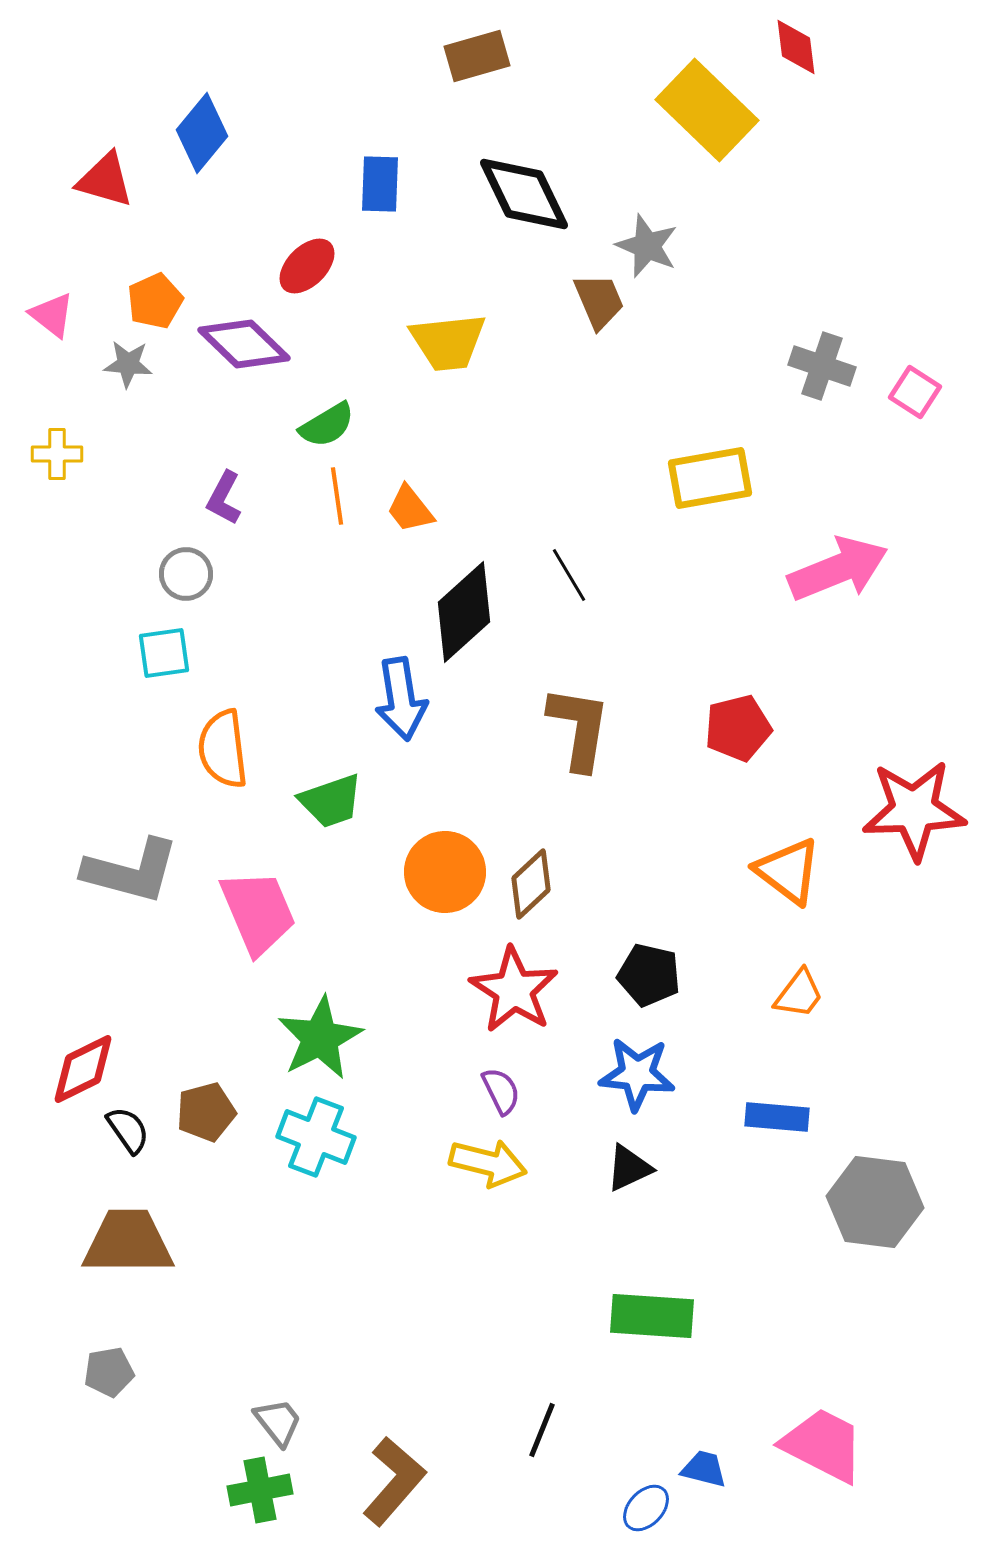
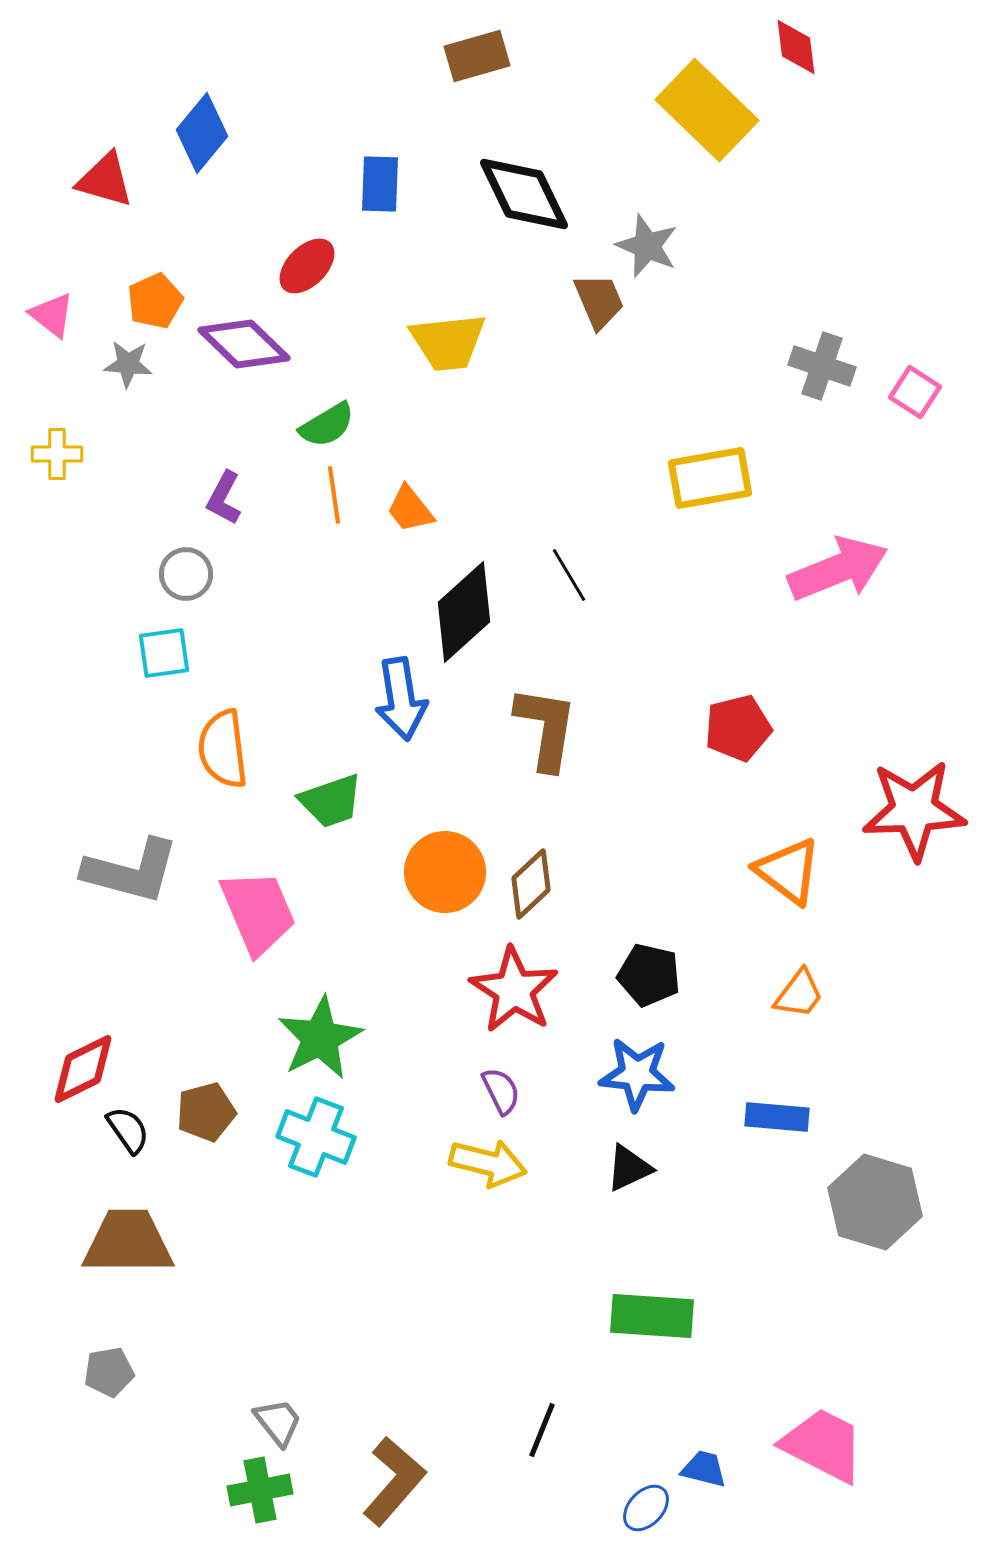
orange line at (337, 496): moved 3 px left, 1 px up
brown L-shape at (579, 728): moved 33 px left
gray hexagon at (875, 1202): rotated 10 degrees clockwise
